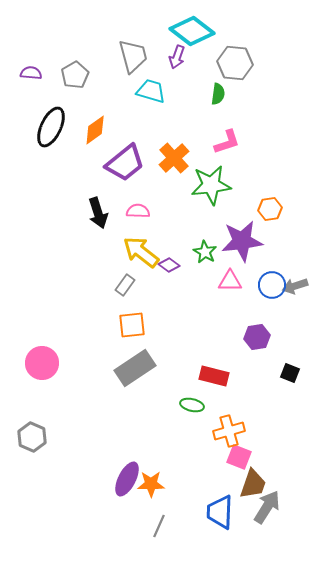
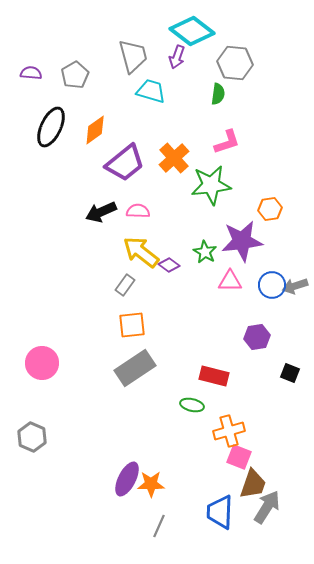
black arrow at (98, 213): moved 3 px right, 1 px up; rotated 84 degrees clockwise
